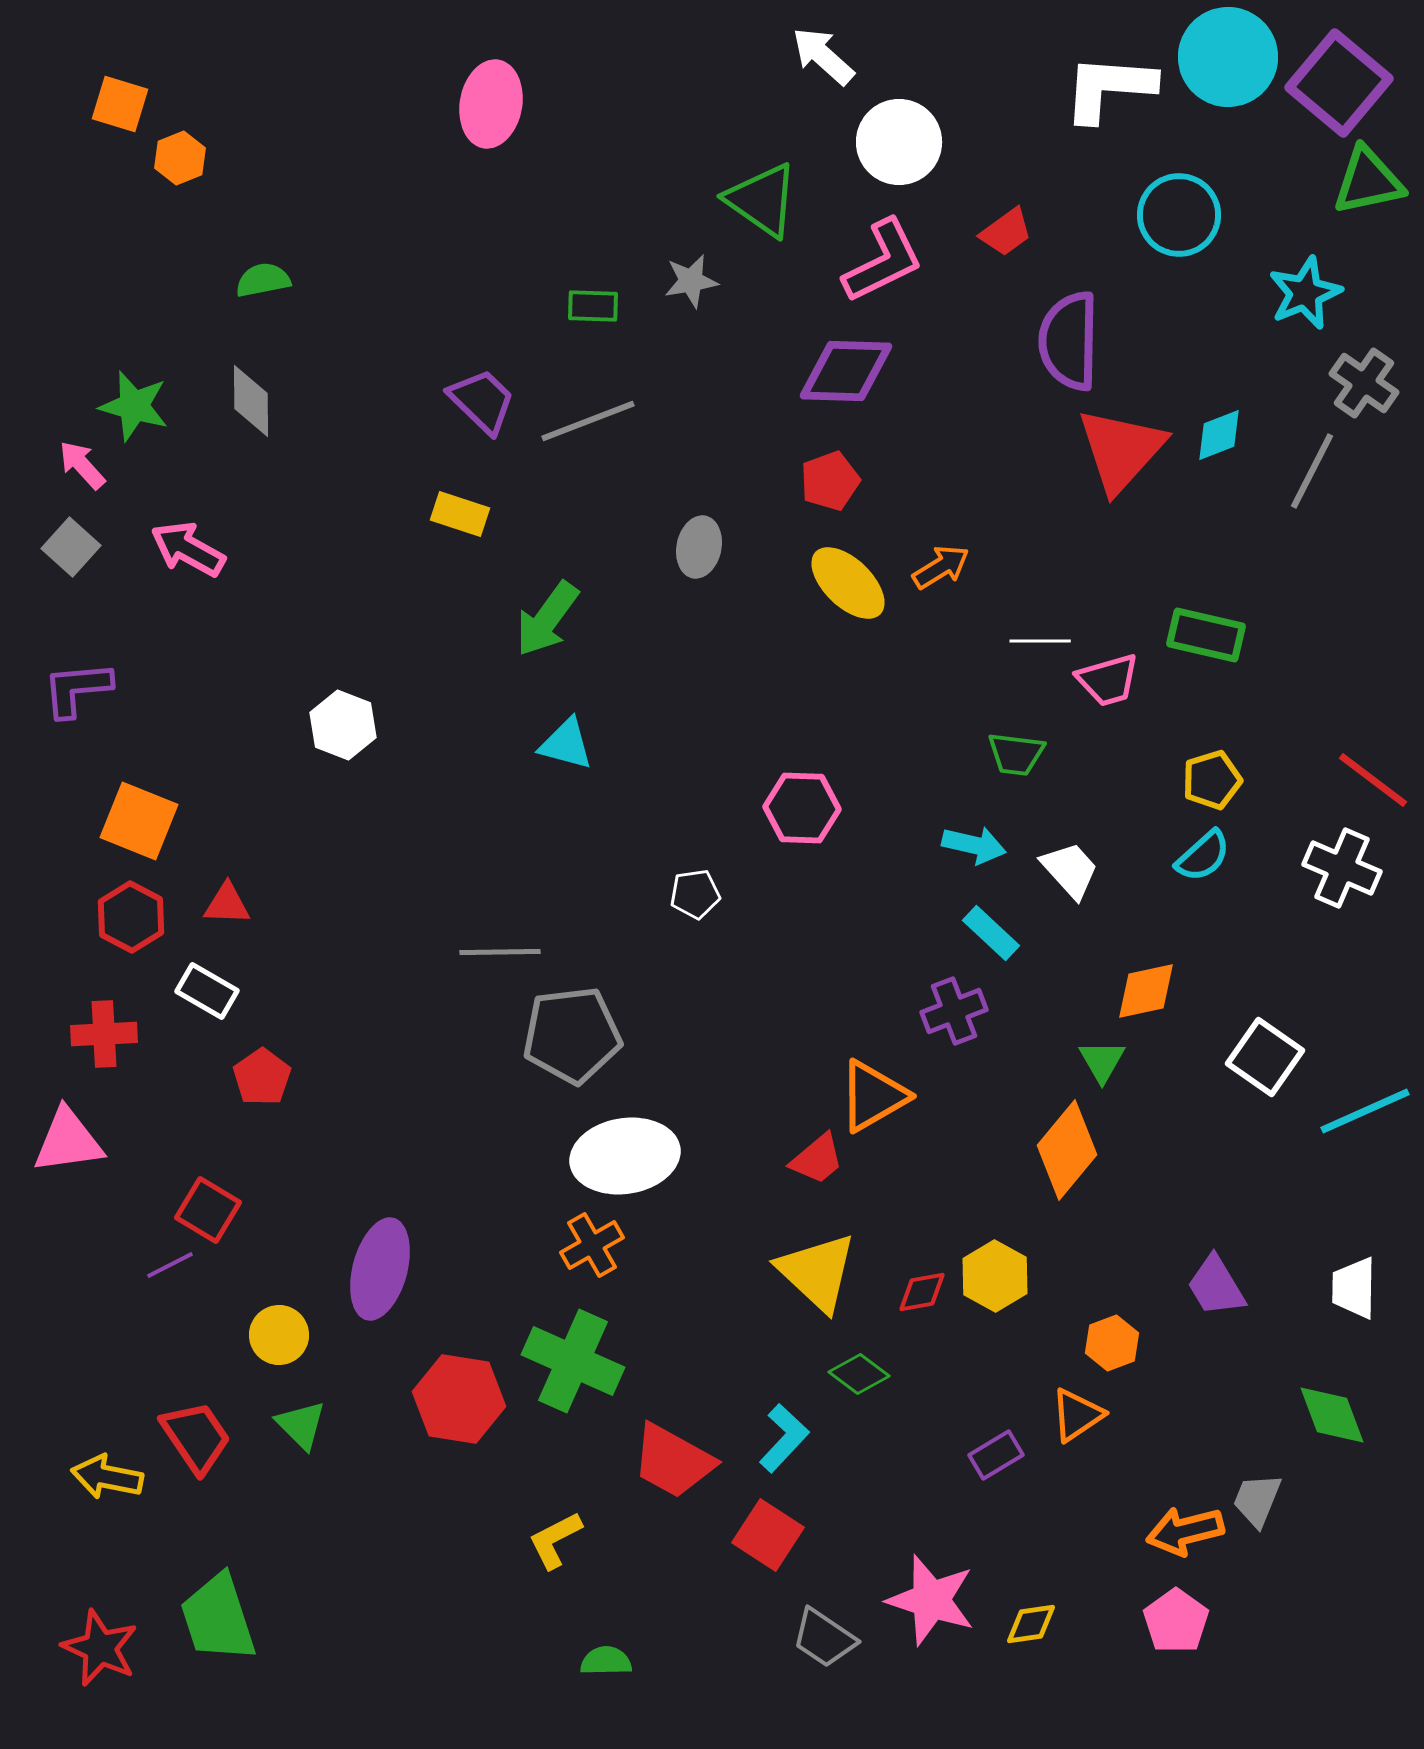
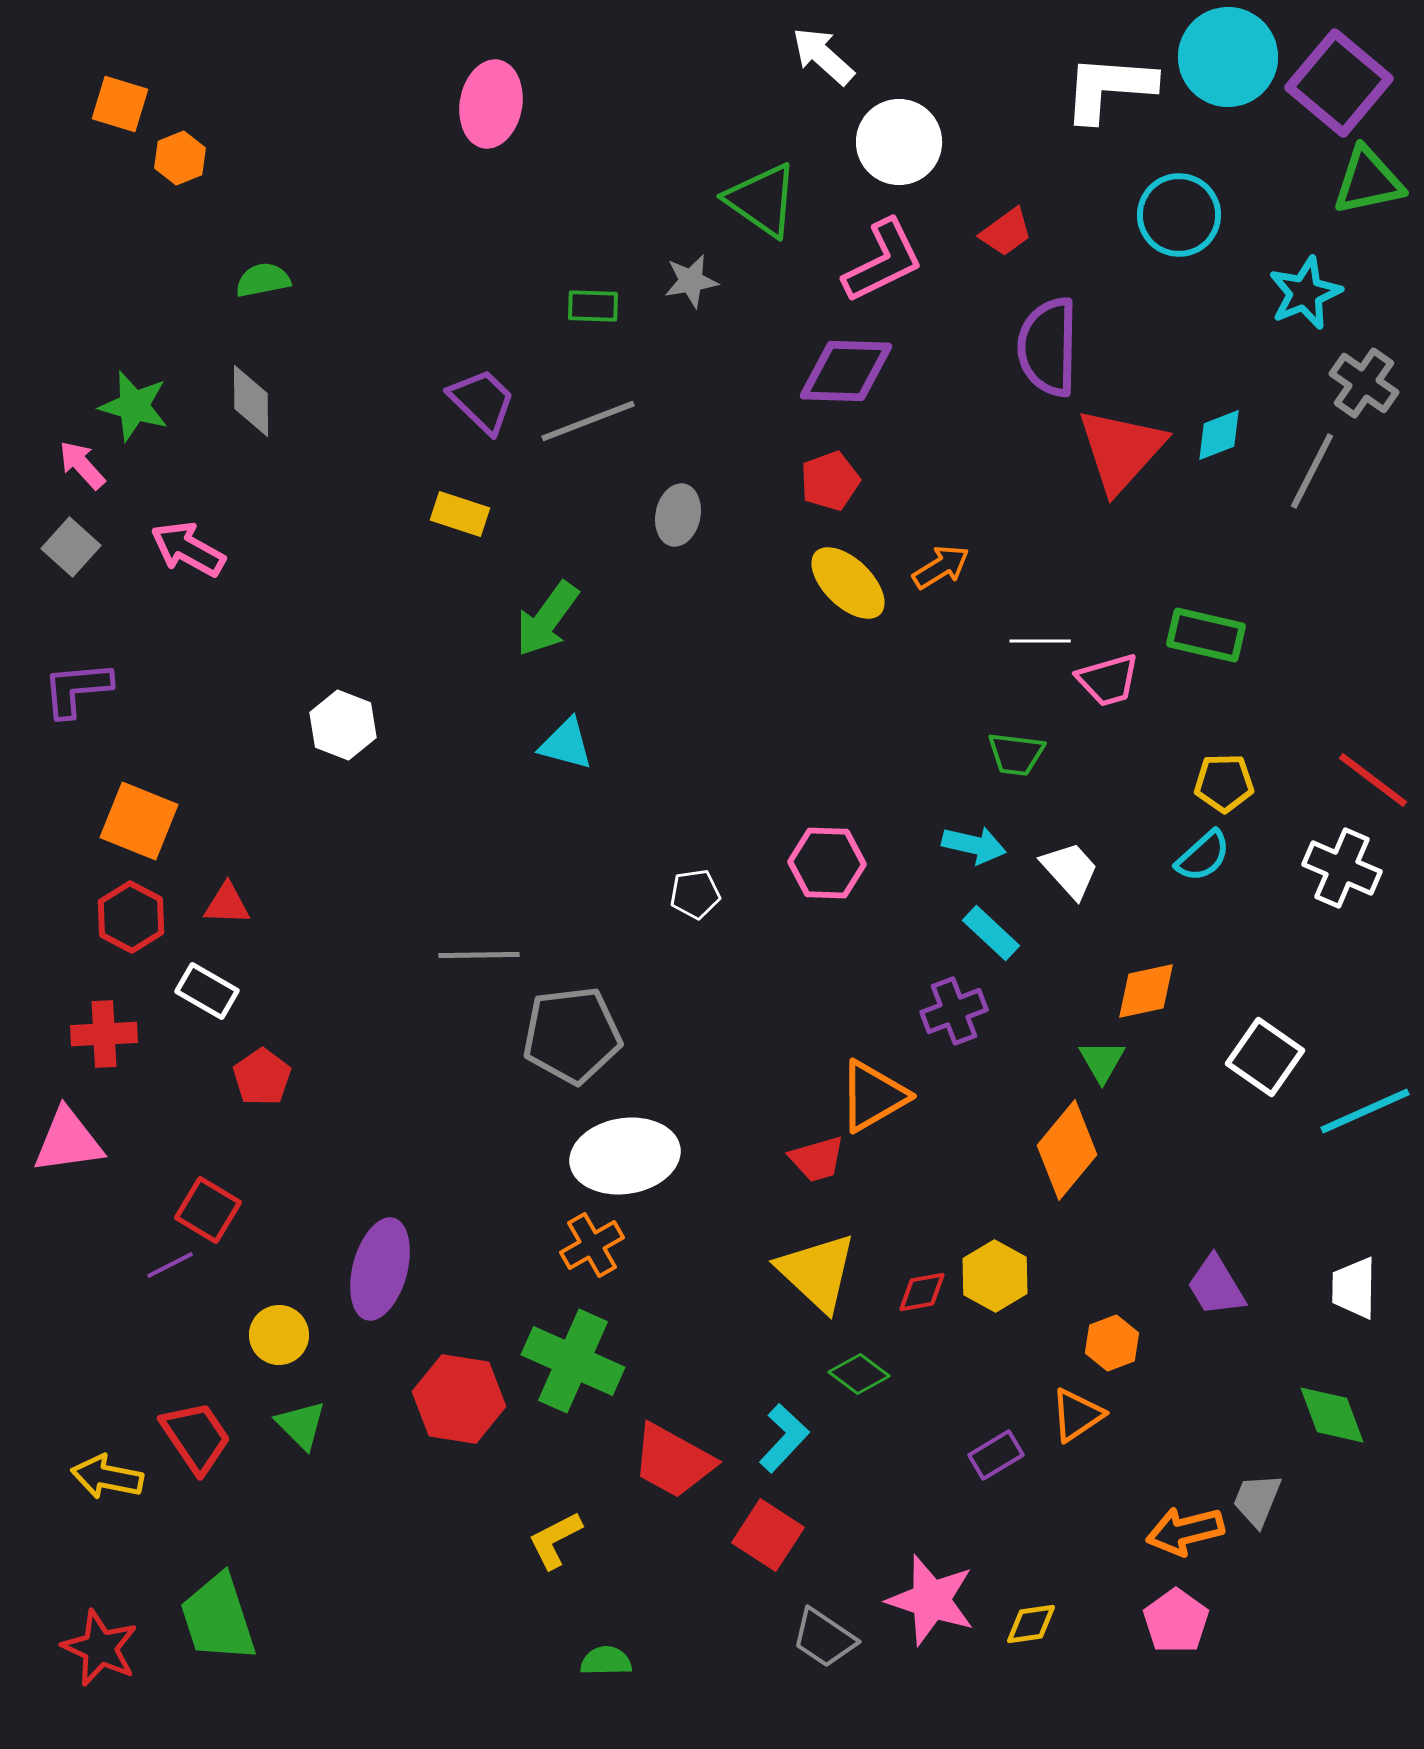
purple semicircle at (1069, 341): moved 21 px left, 6 px down
gray ellipse at (699, 547): moved 21 px left, 32 px up
yellow pentagon at (1212, 780): moved 12 px right, 3 px down; rotated 16 degrees clockwise
pink hexagon at (802, 808): moved 25 px right, 55 px down
gray line at (500, 952): moved 21 px left, 3 px down
red trapezoid at (817, 1159): rotated 24 degrees clockwise
